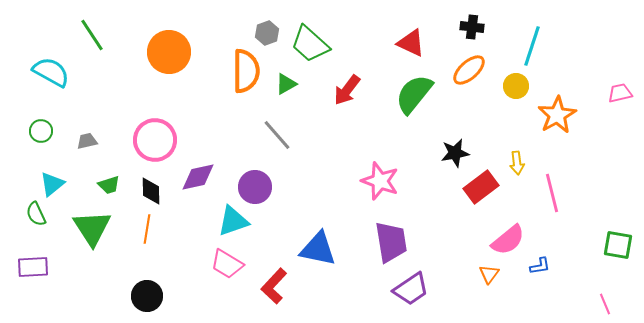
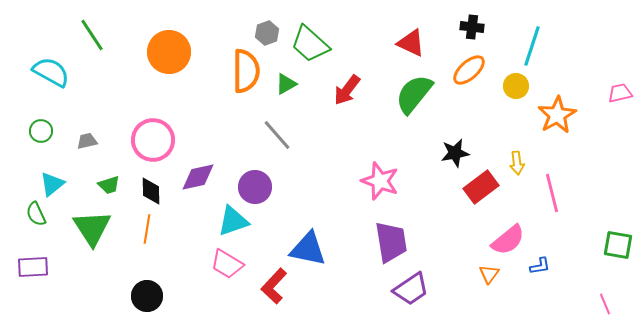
pink circle at (155, 140): moved 2 px left
blue triangle at (318, 249): moved 10 px left
